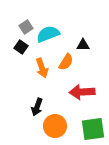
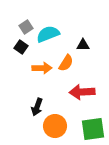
orange semicircle: moved 1 px down
orange arrow: rotated 72 degrees counterclockwise
